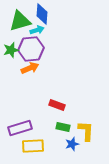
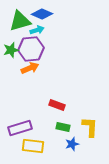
blue diamond: rotated 70 degrees counterclockwise
yellow L-shape: moved 4 px right, 4 px up
yellow rectangle: rotated 10 degrees clockwise
